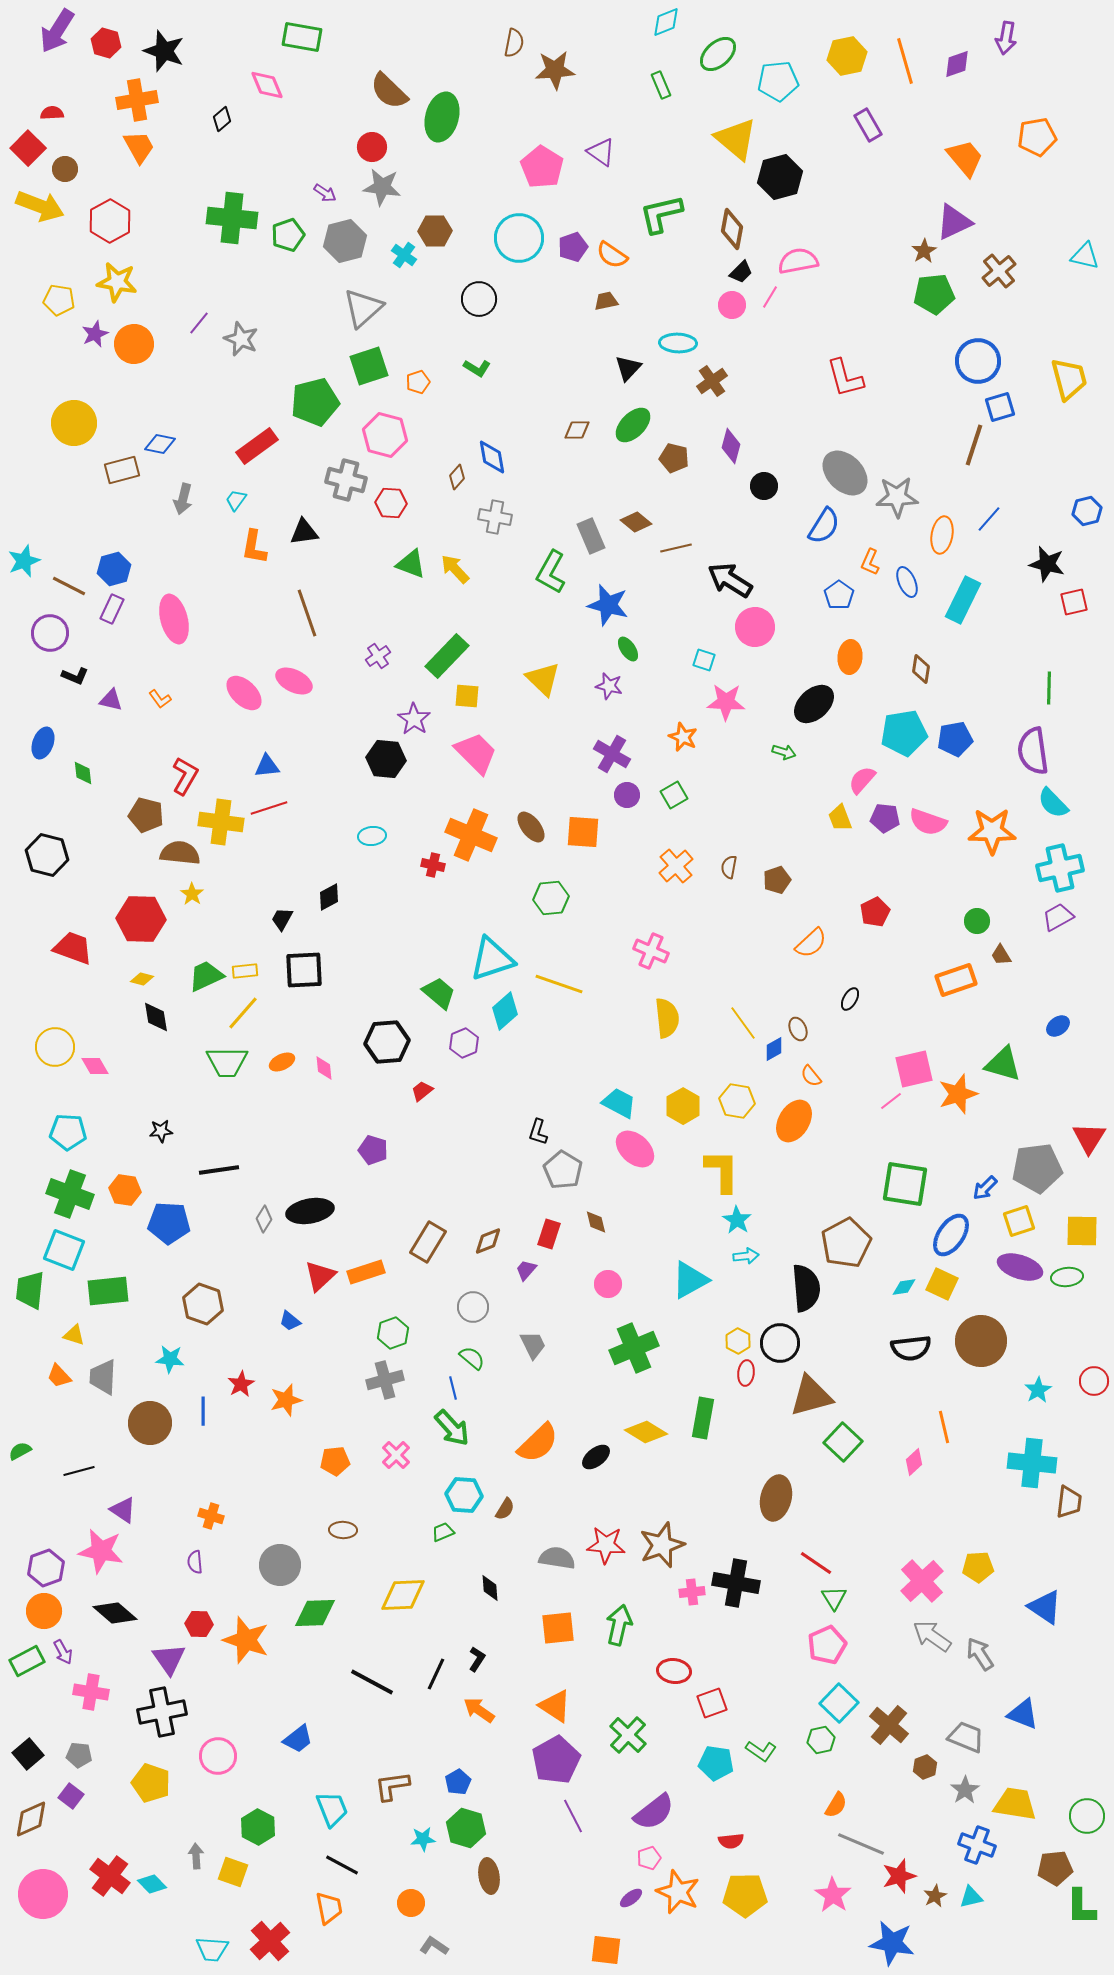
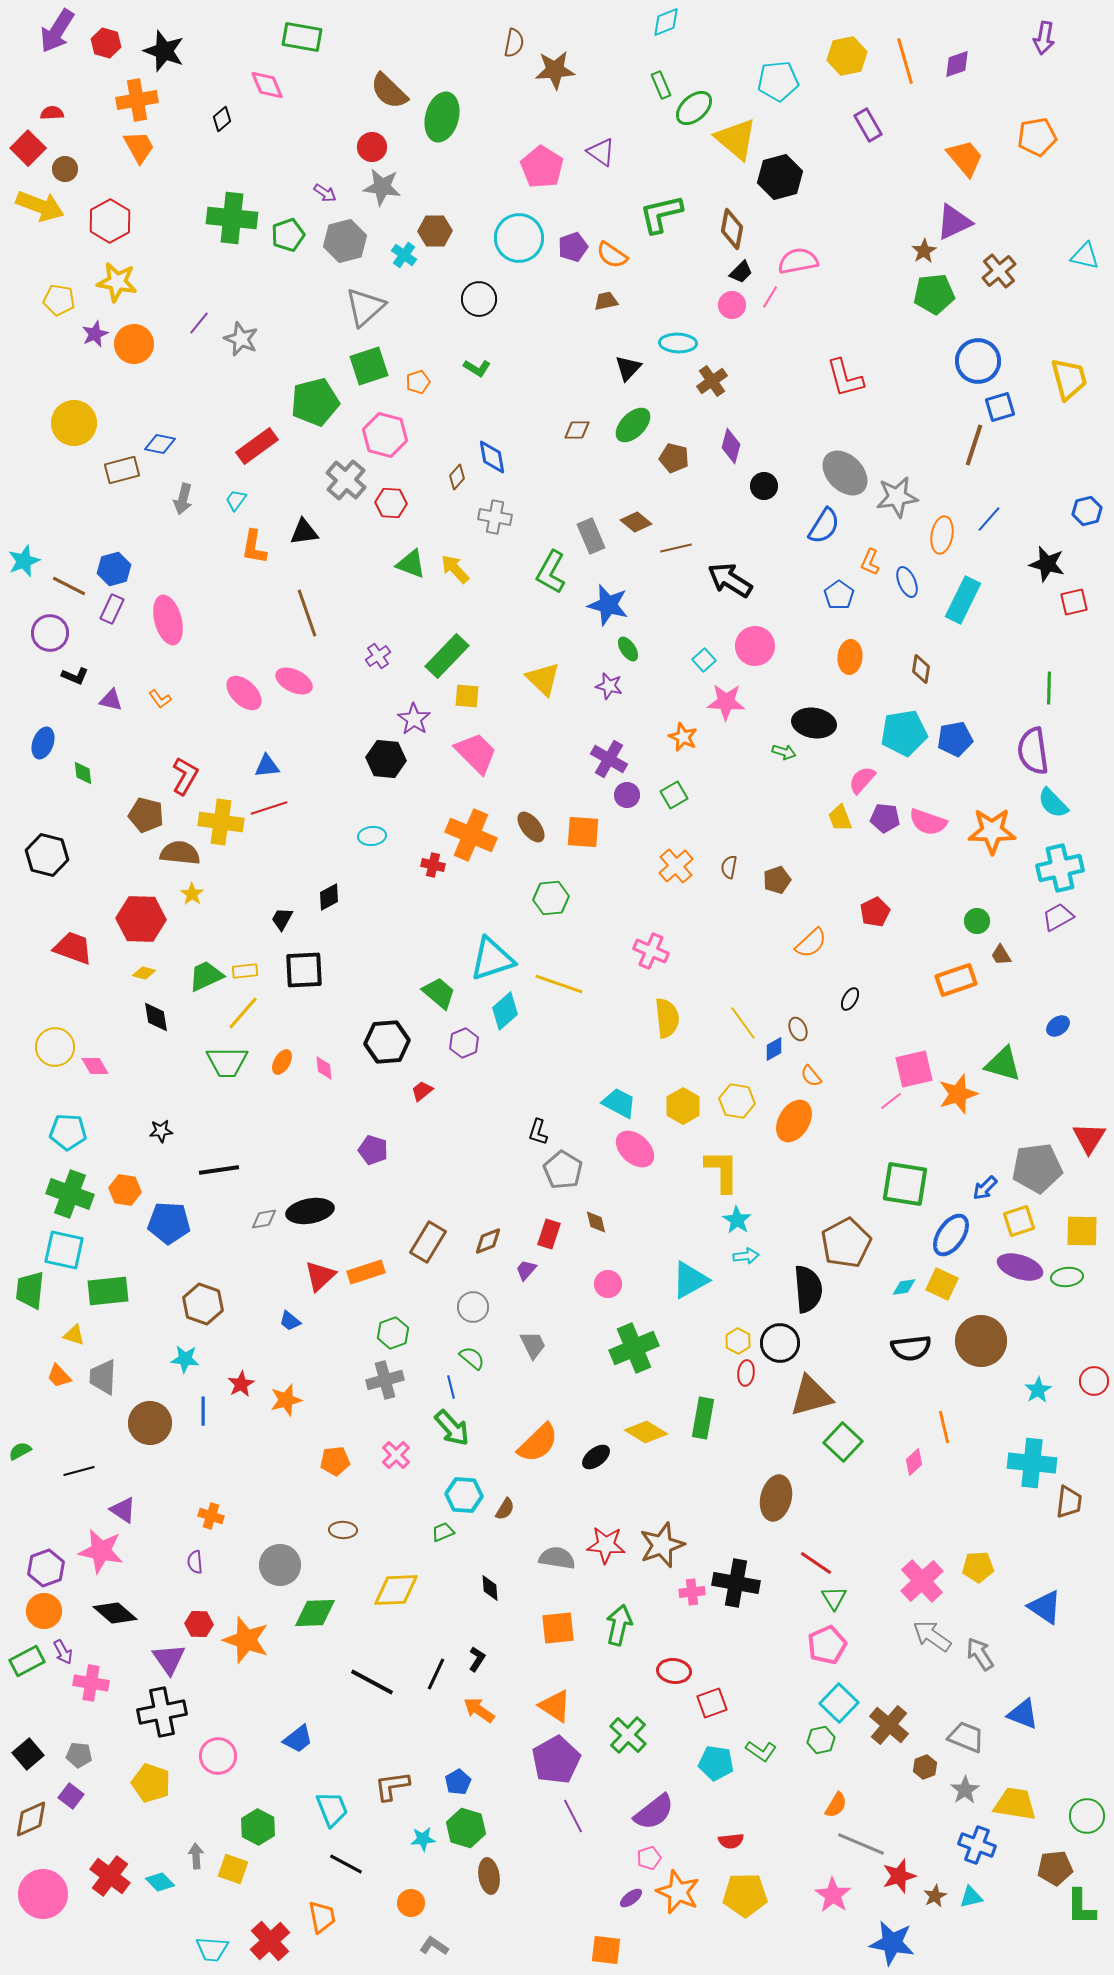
purple arrow at (1006, 38): moved 38 px right
green ellipse at (718, 54): moved 24 px left, 54 px down
gray triangle at (363, 308): moved 2 px right, 1 px up
gray cross at (346, 480): rotated 27 degrees clockwise
gray star at (897, 497): rotated 6 degrees counterclockwise
pink ellipse at (174, 619): moved 6 px left, 1 px down
pink circle at (755, 627): moved 19 px down
cyan square at (704, 660): rotated 30 degrees clockwise
black ellipse at (814, 704): moved 19 px down; rotated 51 degrees clockwise
purple cross at (612, 754): moved 3 px left, 5 px down
yellow diamond at (142, 979): moved 2 px right, 6 px up
orange ellipse at (282, 1062): rotated 35 degrees counterclockwise
gray diamond at (264, 1219): rotated 48 degrees clockwise
cyan square at (64, 1250): rotated 9 degrees counterclockwise
black semicircle at (806, 1288): moved 2 px right, 1 px down
cyan star at (170, 1359): moved 15 px right
blue line at (453, 1388): moved 2 px left, 1 px up
yellow diamond at (403, 1595): moved 7 px left, 5 px up
pink cross at (91, 1692): moved 9 px up
black line at (342, 1865): moved 4 px right, 1 px up
yellow square at (233, 1872): moved 3 px up
cyan diamond at (152, 1884): moved 8 px right, 2 px up
orange trapezoid at (329, 1908): moved 7 px left, 9 px down
